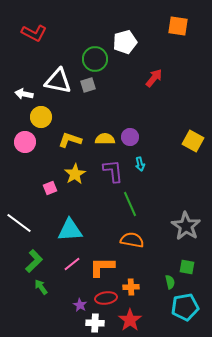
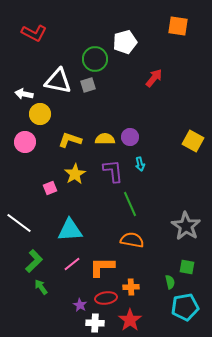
yellow circle: moved 1 px left, 3 px up
